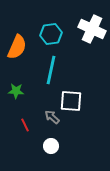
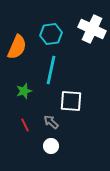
green star: moved 8 px right; rotated 21 degrees counterclockwise
gray arrow: moved 1 px left, 5 px down
